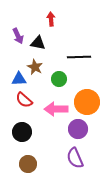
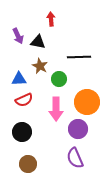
black triangle: moved 1 px up
brown star: moved 5 px right, 1 px up
red semicircle: rotated 66 degrees counterclockwise
pink arrow: rotated 90 degrees counterclockwise
